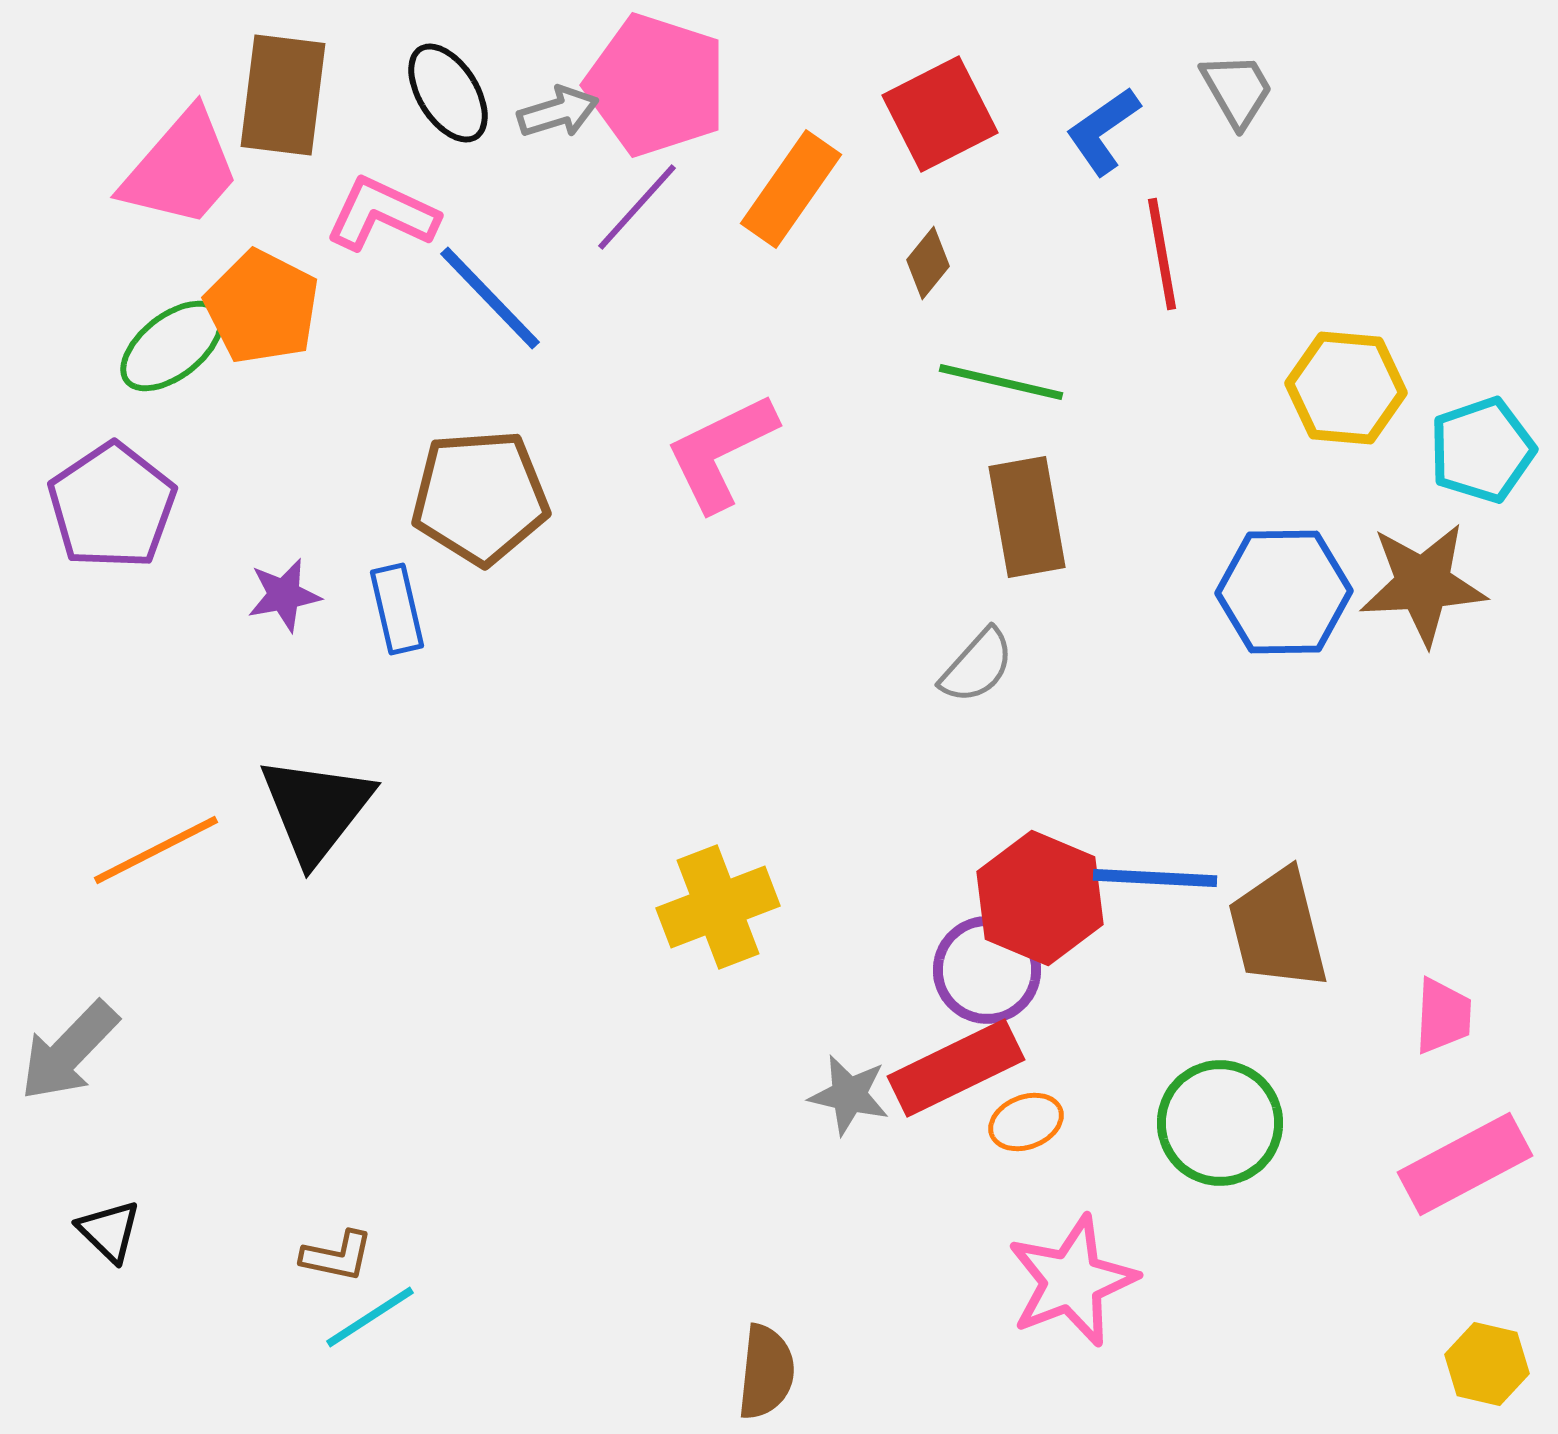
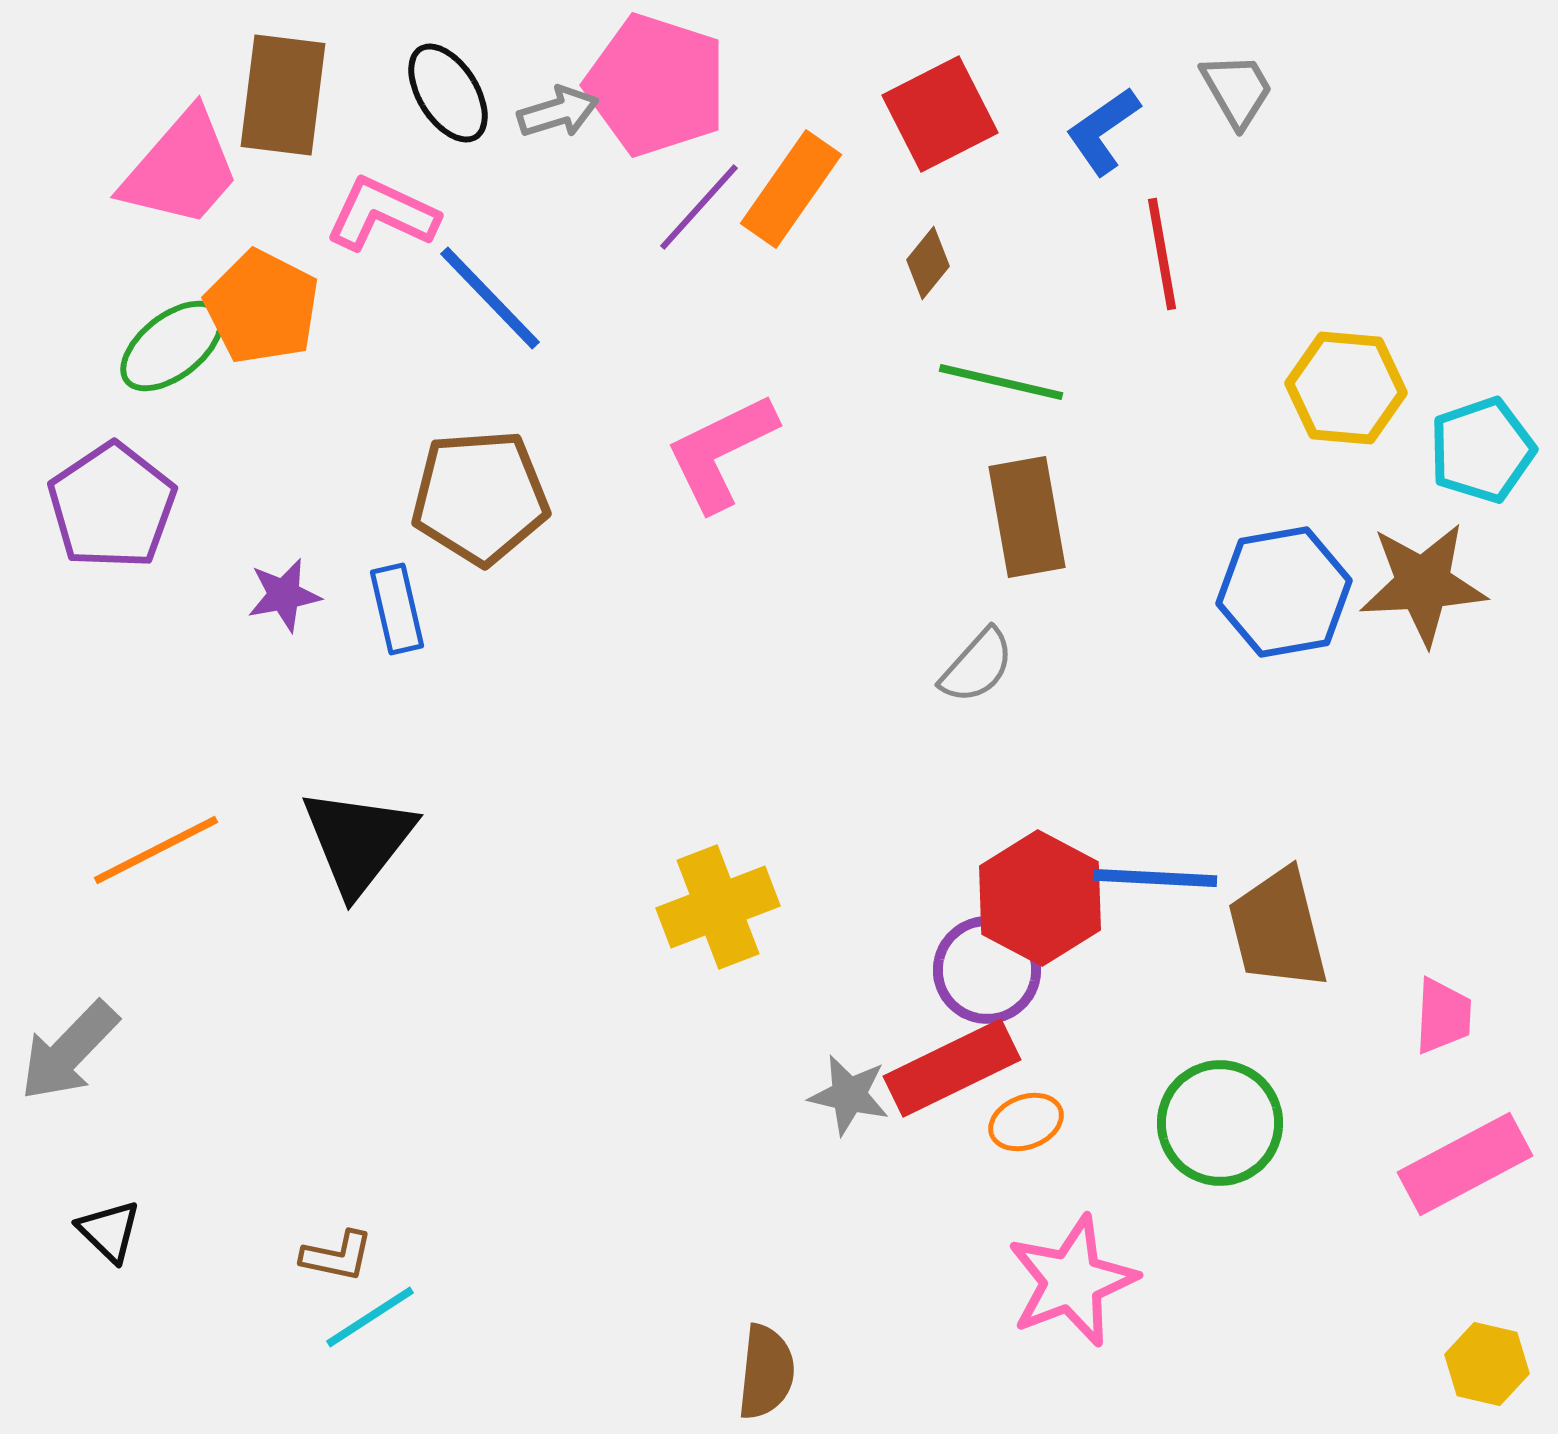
purple line at (637, 207): moved 62 px right
blue hexagon at (1284, 592): rotated 9 degrees counterclockwise
black triangle at (316, 809): moved 42 px right, 32 px down
red hexagon at (1040, 898): rotated 5 degrees clockwise
red rectangle at (956, 1068): moved 4 px left
